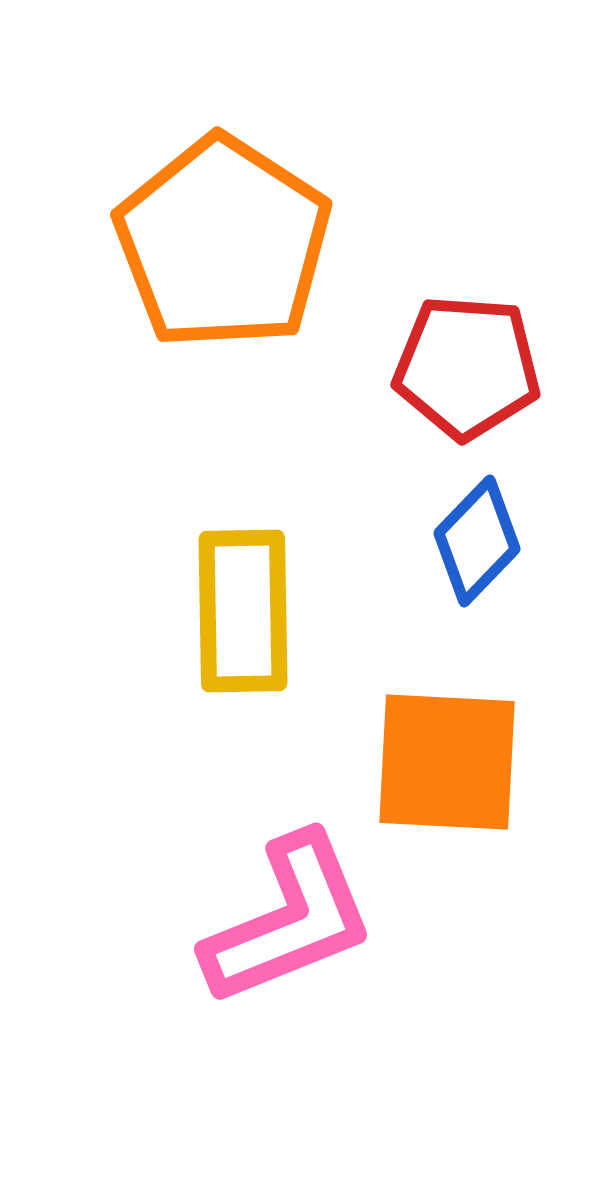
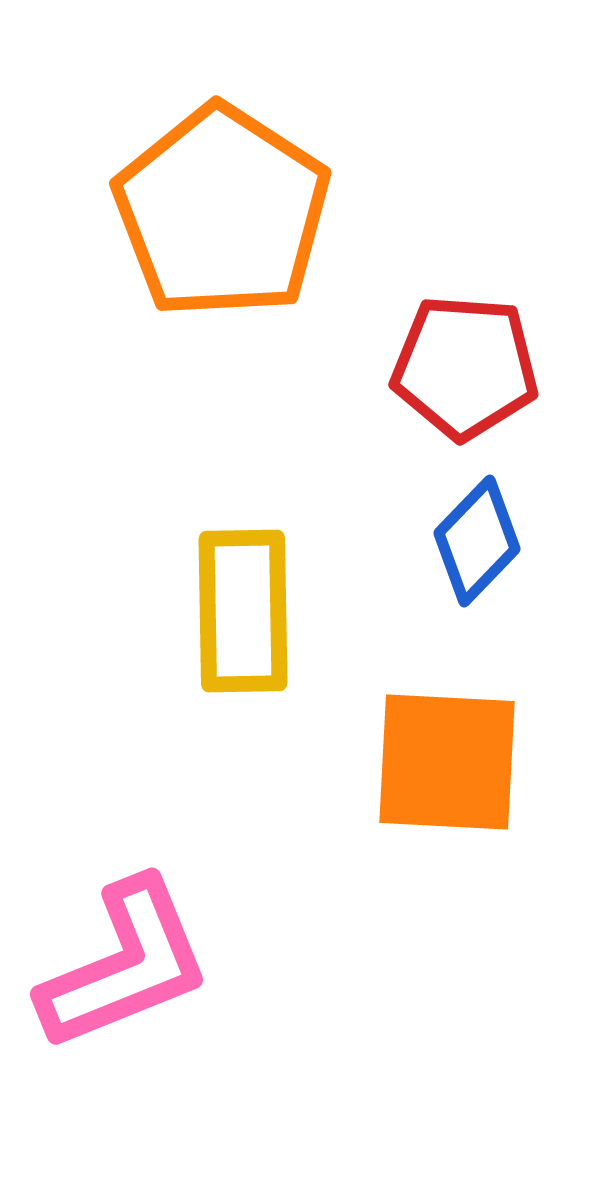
orange pentagon: moved 1 px left, 31 px up
red pentagon: moved 2 px left
pink L-shape: moved 164 px left, 45 px down
